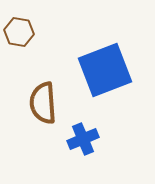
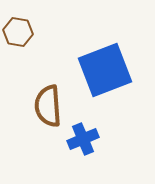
brown hexagon: moved 1 px left
brown semicircle: moved 5 px right, 3 px down
